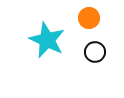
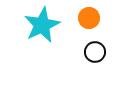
cyan star: moved 5 px left, 15 px up; rotated 21 degrees clockwise
